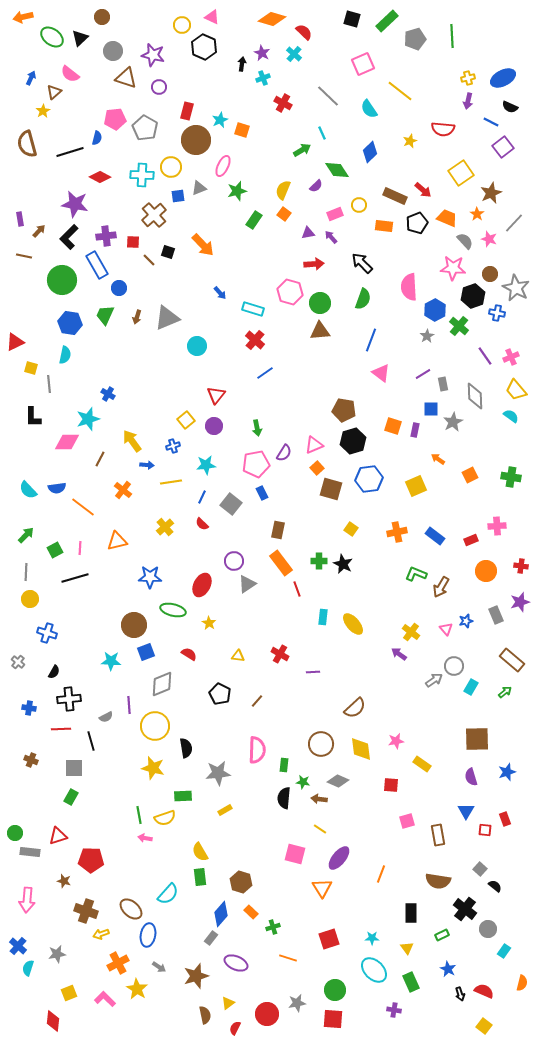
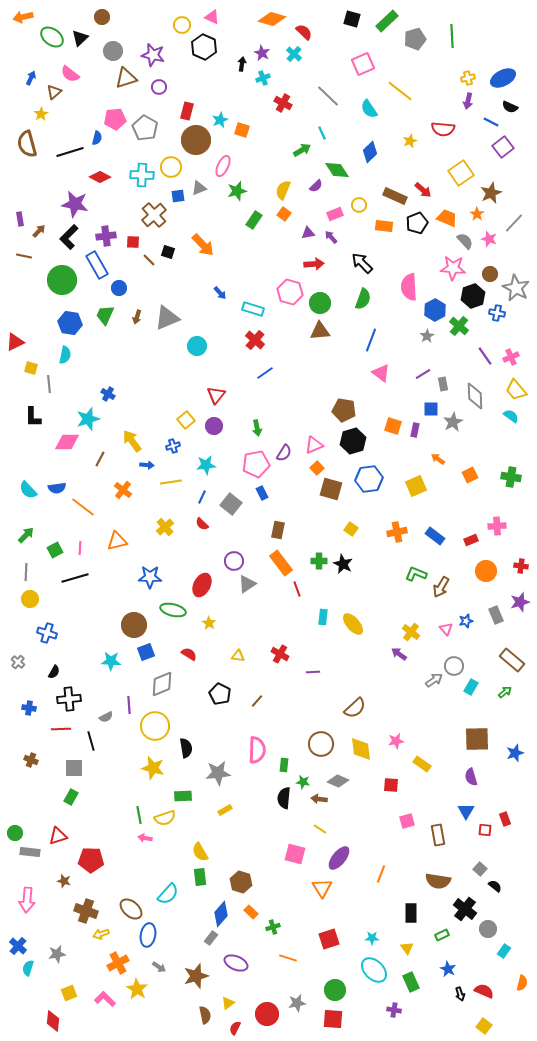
brown triangle at (126, 78): rotated 35 degrees counterclockwise
yellow star at (43, 111): moved 2 px left, 3 px down
blue star at (507, 772): moved 8 px right, 19 px up
